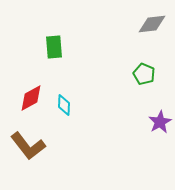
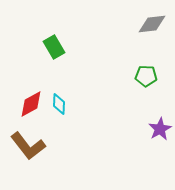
green rectangle: rotated 25 degrees counterclockwise
green pentagon: moved 2 px right, 2 px down; rotated 20 degrees counterclockwise
red diamond: moved 6 px down
cyan diamond: moved 5 px left, 1 px up
purple star: moved 7 px down
